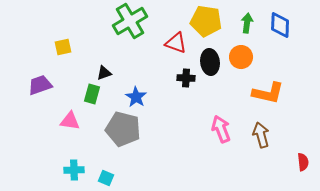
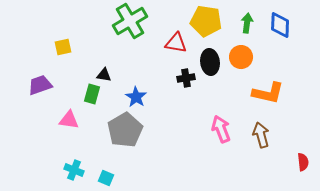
red triangle: rotated 10 degrees counterclockwise
black triangle: moved 2 px down; rotated 28 degrees clockwise
black cross: rotated 12 degrees counterclockwise
pink triangle: moved 1 px left, 1 px up
gray pentagon: moved 2 px right, 1 px down; rotated 28 degrees clockwise
cyan cross: rotated 24 degrees clockwise
